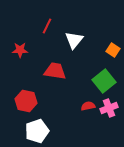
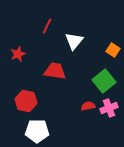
white triangle: moved 1 px down
red star: moved 2 px left, 4 px down; rotated 21 degrees counterclockwise
white pentagon: rotated 20 degrees clockwise
